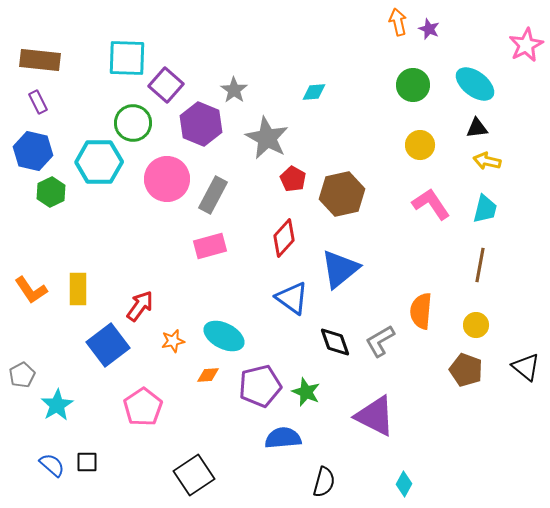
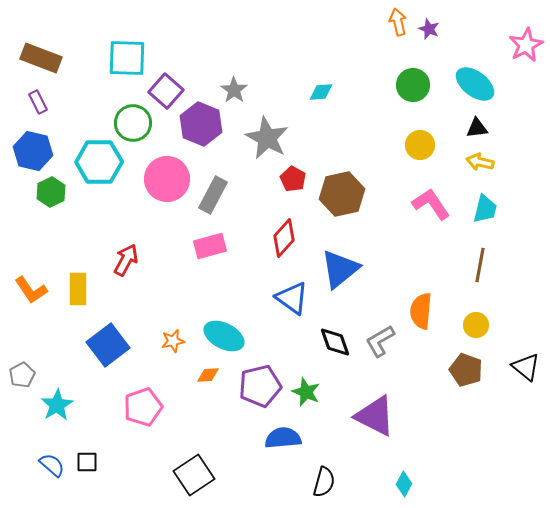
brown rectangle at (40, 60): moved 1 px right, 2 px up; rotated 15 degrees clockwise
purple square at (166, 85): moved 6 px down
cyan diamond at (314, 92): moved 7 px right
yellow arrow at (487, 161): moved 7 px left, 1 px down
red arrow at (140, 306): moved 14 px left, 46 px up; rotated 8 degrees counterclockwise
pink pentagon at (143, 407): rotated 15 degrees clockwise
